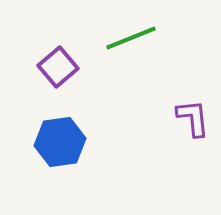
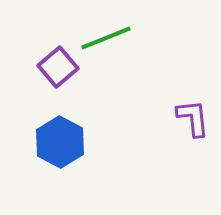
green line: moved 25 px left
blue hexagon: rotated 24 degrees counterclockwise
